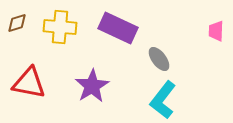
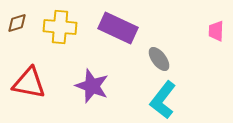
purple star: rotated 20 degrees counterclockwise
